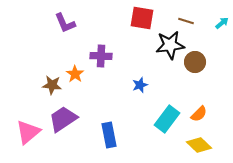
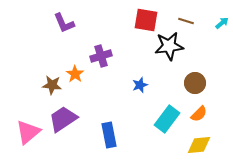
red square: moved 4 px right, 2 px down
purple L-shape: moved 1 px left
black star: moved 1 px left, 1 px down
purple cross: rotated 20 degrees counterclockwise
brown circle: moved 21 px down
yellow diamond: rotated 50 degrees counterclockwise
